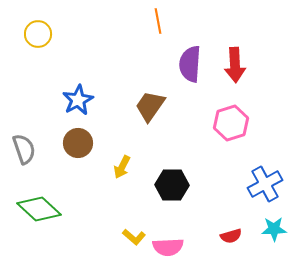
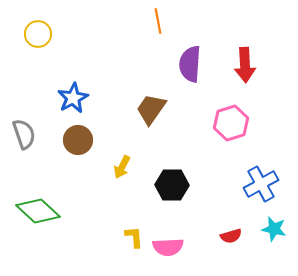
red arrow: moved 10 px right
blue star: moved 5 px left, 2 px up
brown trapezoid: moved 1 px right, 3 px down
brown circle: moved 3 px up
gray semicircle: moved 15 px up
blue cross: moved 4 px left
green diamond: moved 1 px left, 2 px down
cyan star: rotated 15 degrees clockwise
yellow L-shape: rotated 135 degrees counterclockwise
